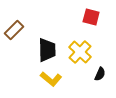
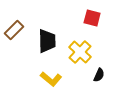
red square: moved 1 px right, 1 px down
black trapezoid: moved 9 px up
black semicircle: moved 1 px left, 1 px down
